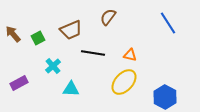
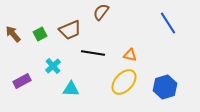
brown semicircle: moved 7 px left, 5 px up
brown trapezoid: moved 1 px left
green square: moved 2 px right, 4 px up
purple rectangle: moved 3 px right, 2 px up
blue hexagon: moved 10 px up; rotated 15 degrees clockwise
